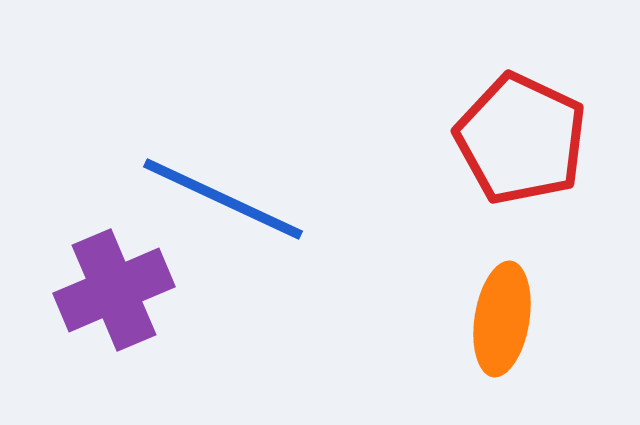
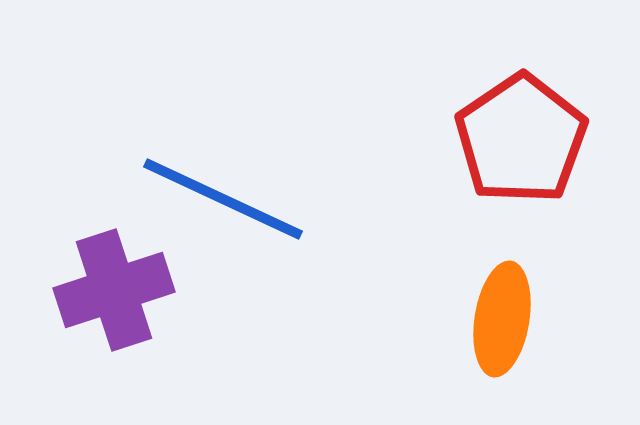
red pentagon: rotated 13 degrees clockwise
purple cross: rotated 5 degrees clockwise
